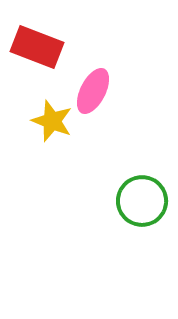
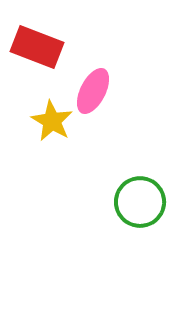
yellow star: rotated 9 degrees clockwise
green circle: moved 2 px left, 1 px down
